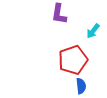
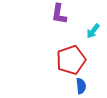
red pentagon: moved 2 px left
